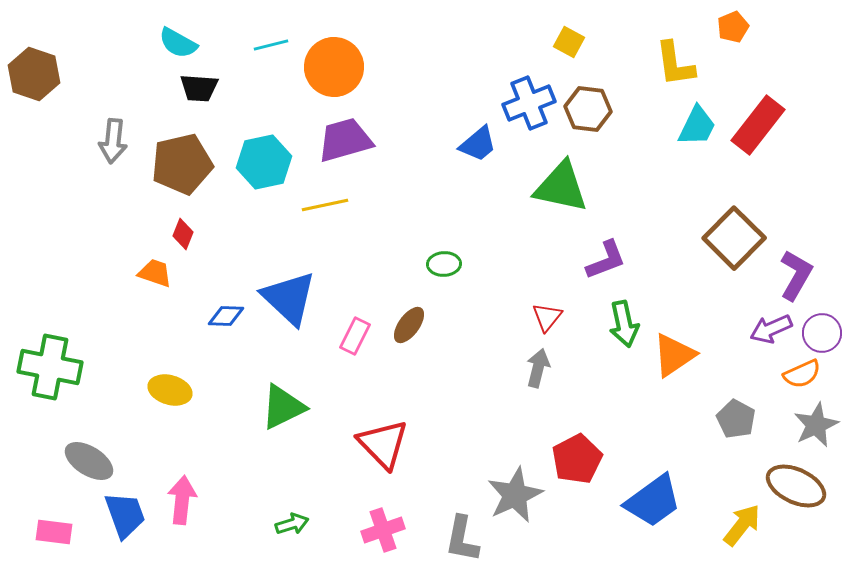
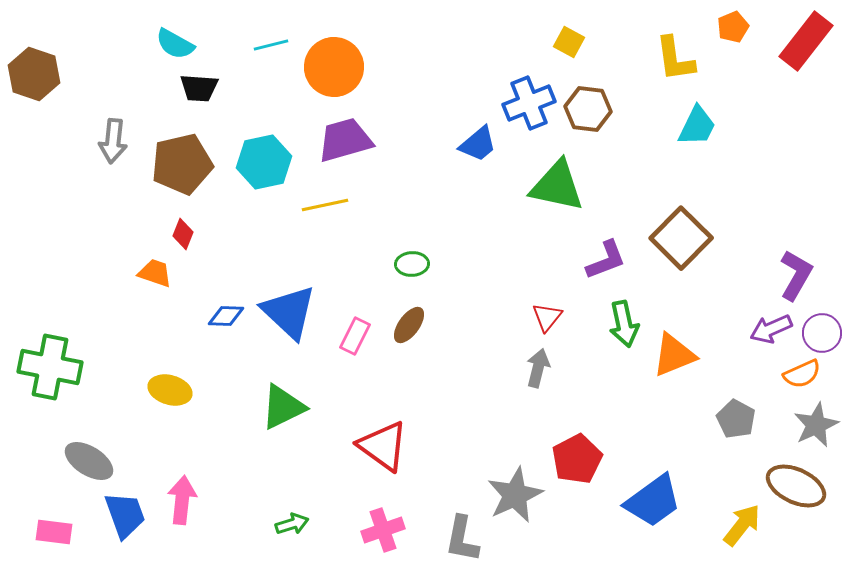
cyan semicircle at (178, 43): moved 3 px left, 1 px down
yellow L-shape at (675, 64): moved 5 px up
red rectangle at (758, 125): moved 48 px right, 84 px up
green triangle at (561, 187): moved 4 px left, 1 px up
brown square at (734, 238): moved 53 px left
green ellipse at (444, 264): moved 32 px left
blue triangle at (289, 298): moved 14 px down
orange triangle at (674, 355): rotated 12 degrees clockwise
red triangle at (383, 444): moved 2 px down; rotated 10 degrees counterclockwise
